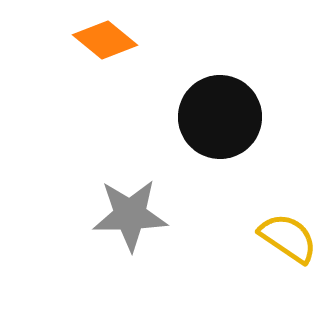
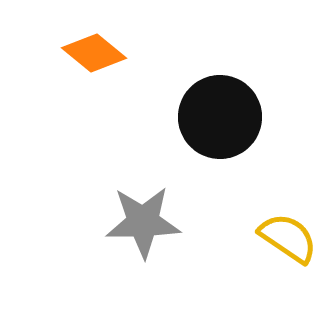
orange diamond: moved 11 px left, 13 px down
gray star: moved 13 px right, 7 px down
